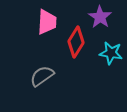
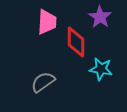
red diamond: rotated 32 degrees counterclockwise
cyan star: moved 10 px left, 16 px down
gray semicircle: moved 1 px right, 6 px down
